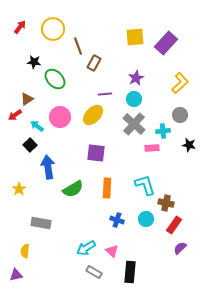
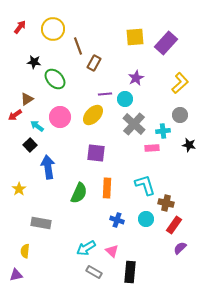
cyan circle at (134, 99): moved 9 px left
green semicircle at (73, 189): moved 6 px right, 4 px down; rotated 35 degrees counterclockwise
